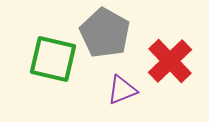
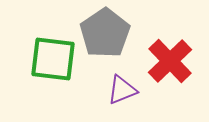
gray pentagon: rotated 9 degrees clockwise
green square: rotated 6 degrees counterclockwise
